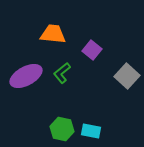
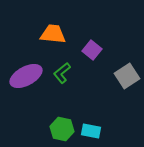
gray square: rotated 15 degrees clockwise
